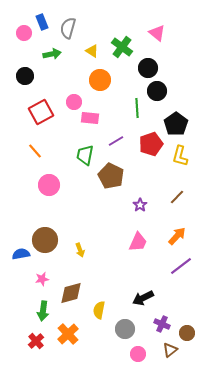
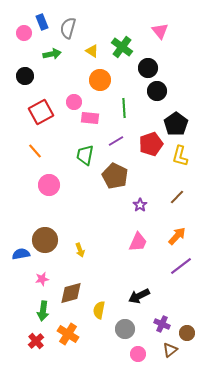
pink triangle at (157, 33): moved 3 px right, 2 px up; rotated 12 degrees clockwise
green line at (137, 108): moved 13 px left
brown pentagon at (111, 176): moved 4 px right
black arrow at (143, 298): moved 4 px left, 2 px up
orange cross at (68, 334): rotated 15 degrees counterclockwise
